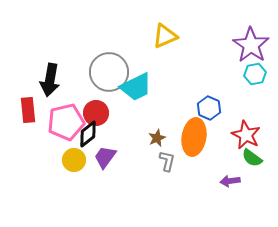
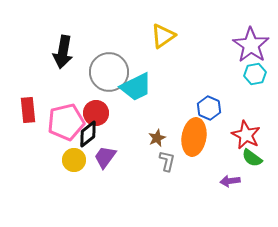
yellow triangle: moved 2 px left; rotated 12 degrees counterclockwise
black arrow: moved 13 px right, 28 px up
